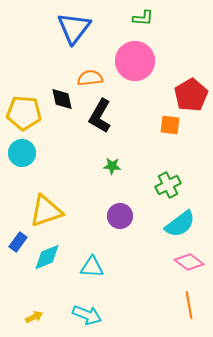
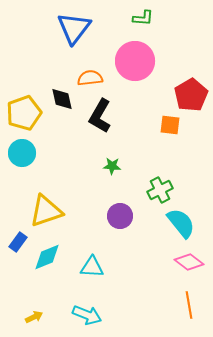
yellow pentagon: rotated 24 degrees counterclockwise
green cross: moved 8 px left, 5 px down
cyan semicircle: moved 1 px right, 1 px up; rotated 92 degrees counterclockwise
